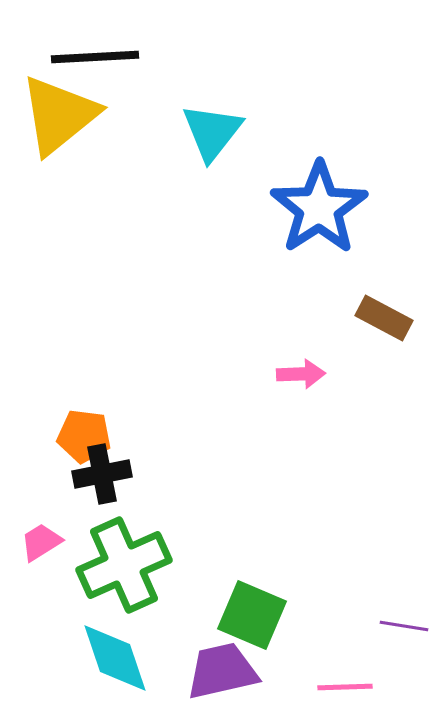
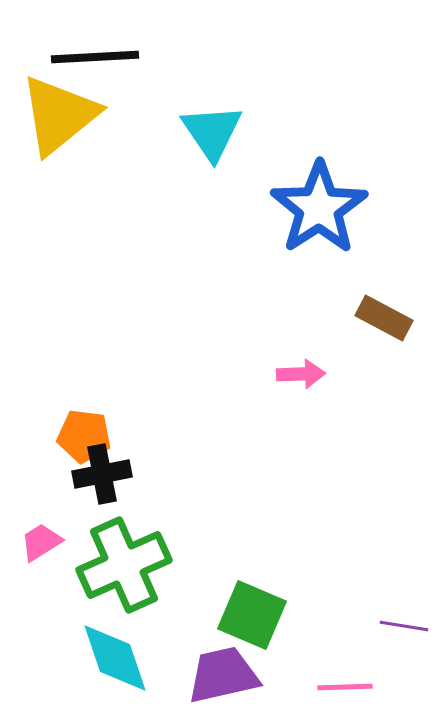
cyan triangle: rotated 12 degrees counterclockwise
purple trapezoid: moved 1 px right, 4 px down
